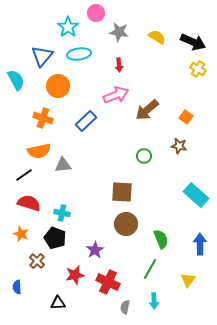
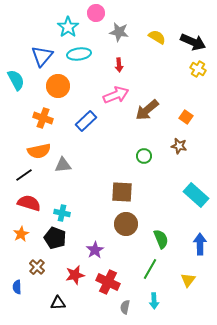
orange star: rotated 21 degrees clockwise
brown cross: moved 6 px down
